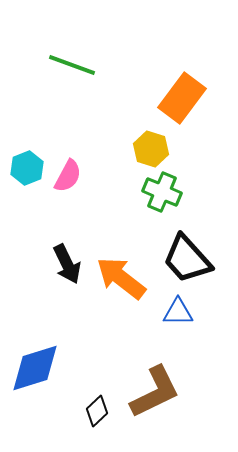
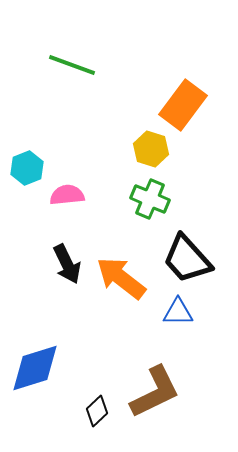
orange rectangle: moved 1 px right, 7 px down
pink semicircle: moved 1 px left, 19 px down; rotated 124 degrees counterclockwise
green cross: moved 12 px left, 7 px down
